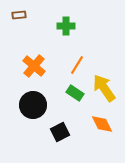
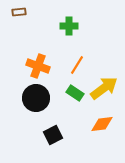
brown rectangle: moved 3 px up
green cross: moved 3 px right
orange cross: moved 4 px right; rotated 20 degrees counterclockwise
yellow arrow: rotated 88 degrees clockwise
black circle: moved 3 px right, 7 px up
orange diamond: rotated 70 degrees counterclockwise
black square: moved 7 px left, 3 px down
